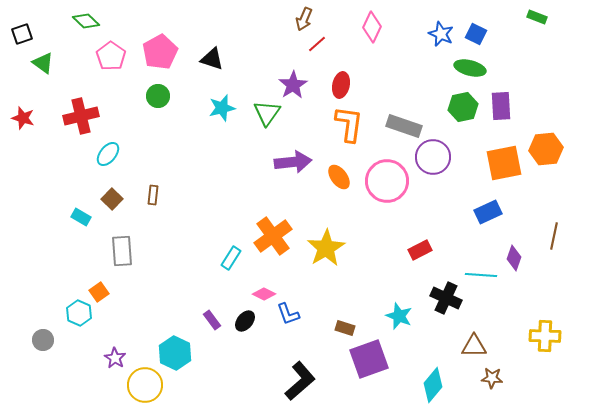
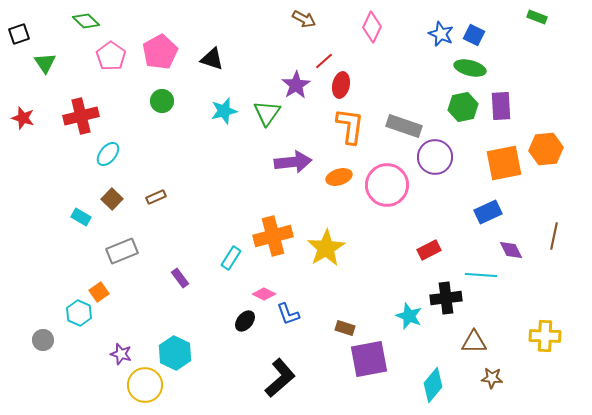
brown arrow at (304, 19): rotated 85 degrees counterclockwise
black square at (22, 34): moved 3 px left
blue square at (476, 34): moved 2 px left, 1 px down
red line at (317, 44): moved 7 px right, 17 px down
green triangle at (43, 63): moved 2 px right; rotated 20 degrees clockwise
purple star at (293, 85): moved 3 px right
green circle at (158, 96): moved 4 px right, 5 px down
cyan star at (222, 108): moved 2 px right, 3 px down
orange L-shape at (349, 124): moved 1 px right, 2 px down
purple circle at (433, 157): moved 2 px right
orange ellipse at (339, 177): rotated 70 degrees counterclockwise
pink circle at (387, 181): moved 4 px down
brown rectangle at (153, 195): moved 3 px right, 2 px down; rotated 60 degrees clockwise
orange cross at (273, 236): rotated 21 degrees clockwise
red rectangle at (420, 250): moved 9 px right
gray rectangle at (122, 251): rotated 72 degrees clockwise
purple diamond at (514, 258): moved 3 px left, 8 px up; rotated 45 degrees counterclockwise
black cross at (446, 298): rotated 32 degrees counterclockwise
cyan star at (399, 316): moved 10 px right
purple rectangle at (212, 320): moved 32 px left, 42 px up
brown triangle at (474, 346): moved 4 px up
purple star at (115, 358): moved 6 px right, 4 px up; rotated 15 degrees counterclockwise
purple square at (369, 359): rotated 9 degrees clockwise
black L-shape at (300, 381): moved 20 px left, 3 px up
